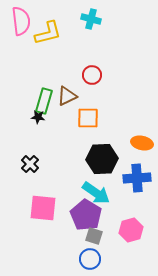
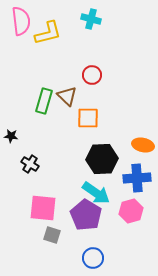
brown triangle: rotated 50 degrees counterclockwise
black star: moved 27 px left, 19 px down
orange ellipse: moved 1 px right, 2 px down
black cross: rotated 12 degrees counterclockwise
pink hexagon: moved 19 px up
gray square: moved 42 px left, 1 px up
blue circle: moved 3 px right, 1 px up
